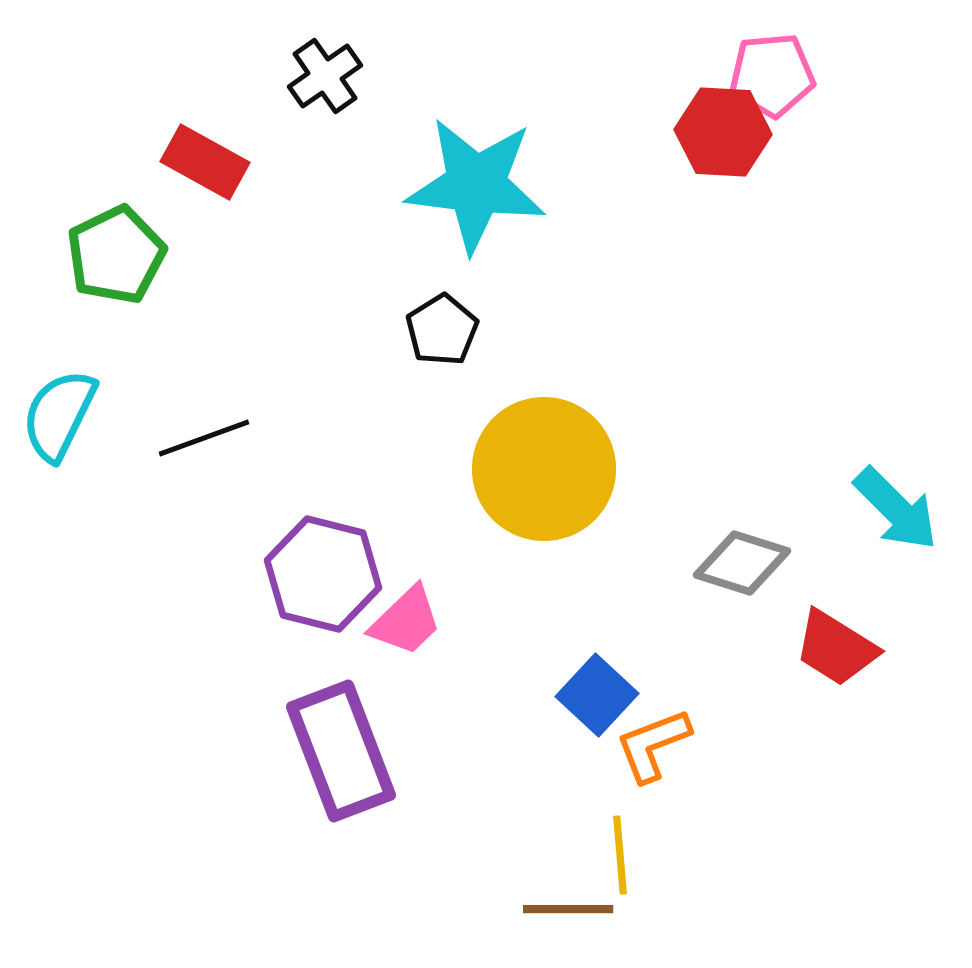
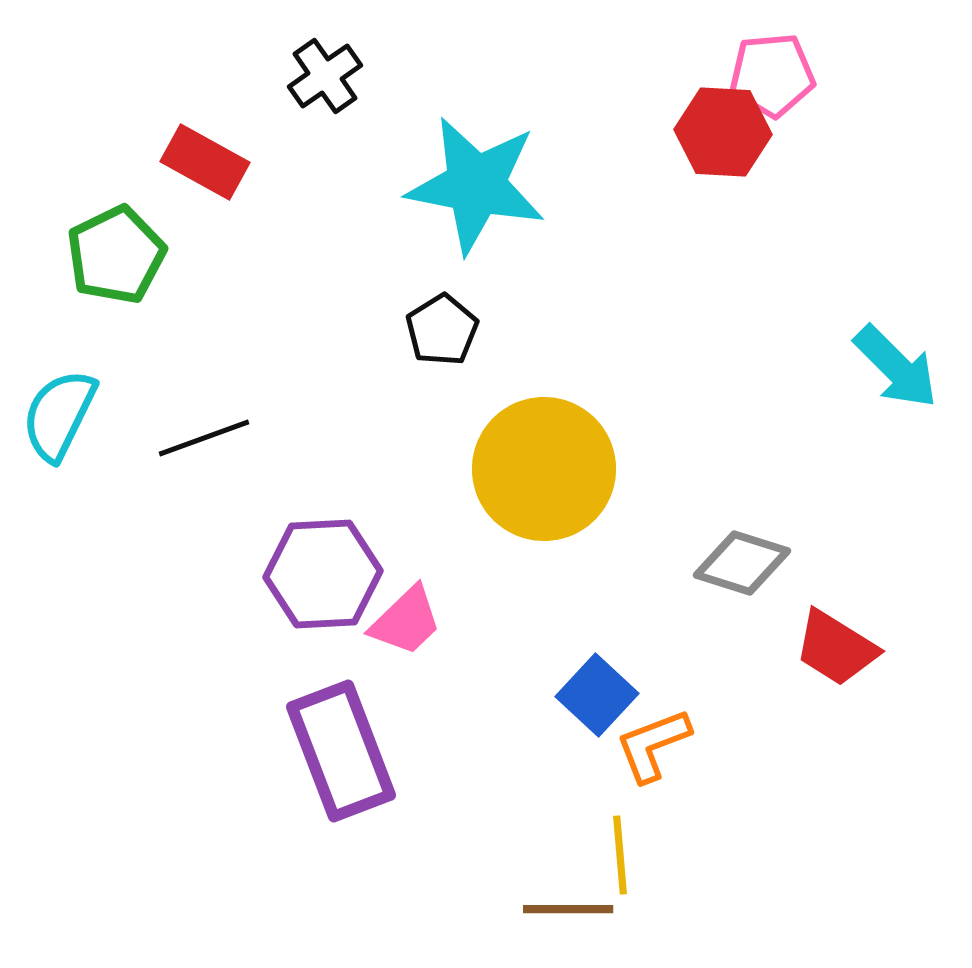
cyan star: rotated 4 degrees clockwise
cyan arrow: moved 142 px up
purple hexagon: rotated 17 degrees counterclockwise
